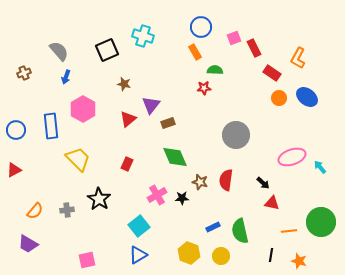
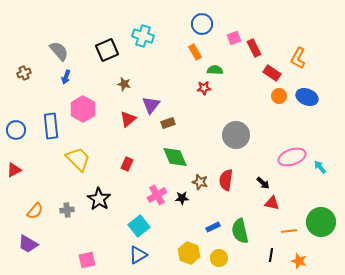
blue circle at (201, 27): moved 1 px right, 3 px up
blue ellipse at (307, 97): rotated 15 degrees counterclockwise
orange circle at (279, 98): moved 2 px up
yellow circle at (221, 256): moved 2 px left, 2 px down
